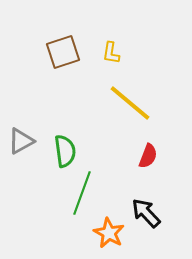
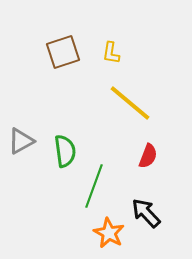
green line: moved 12 px right, 7 px up
